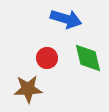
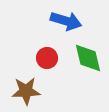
blue arrow: moved 2 px down
brown star: moved 2 px left, 2 px down
